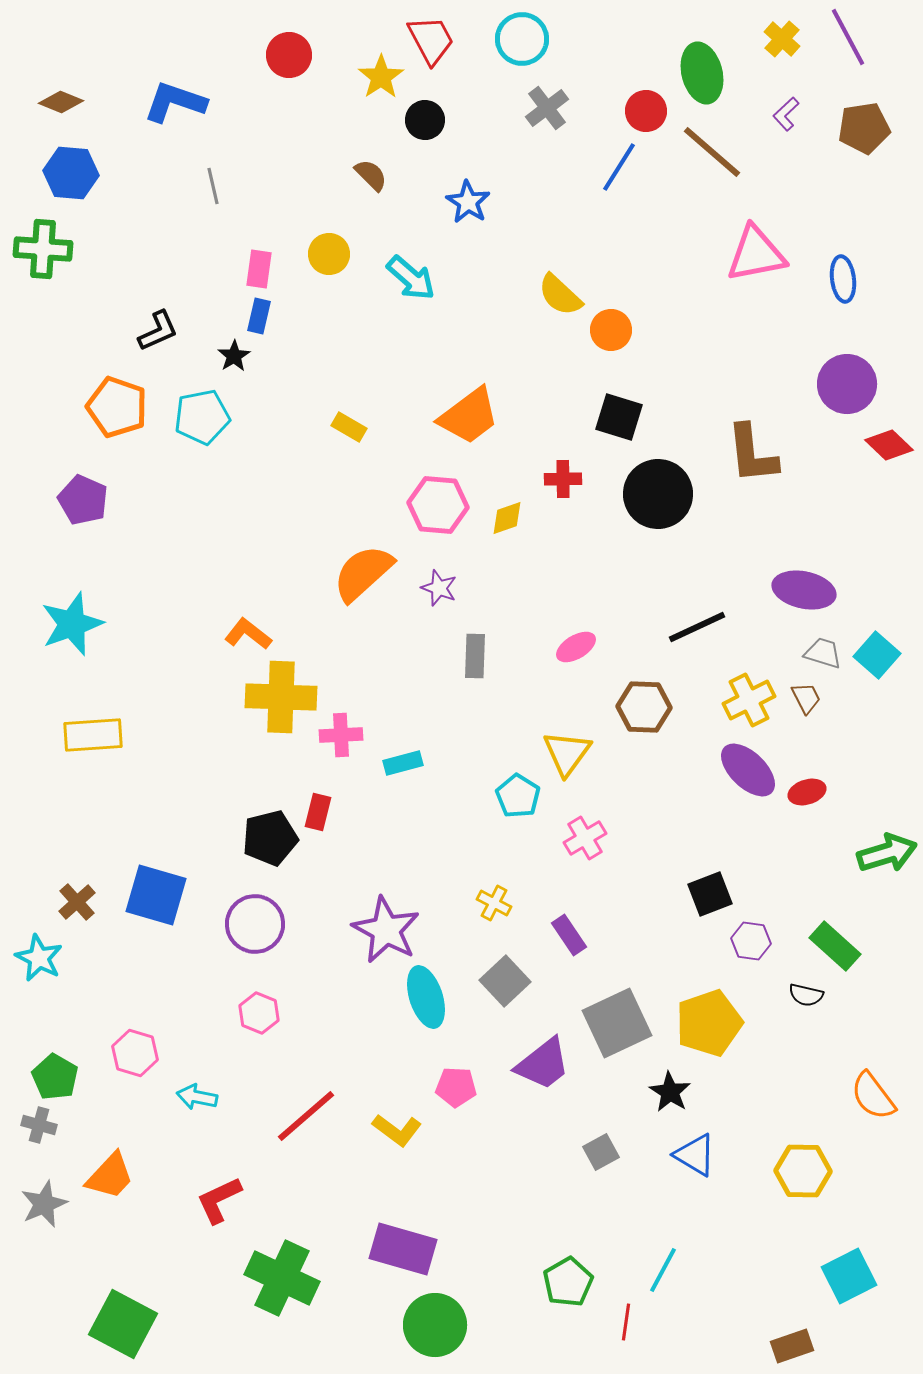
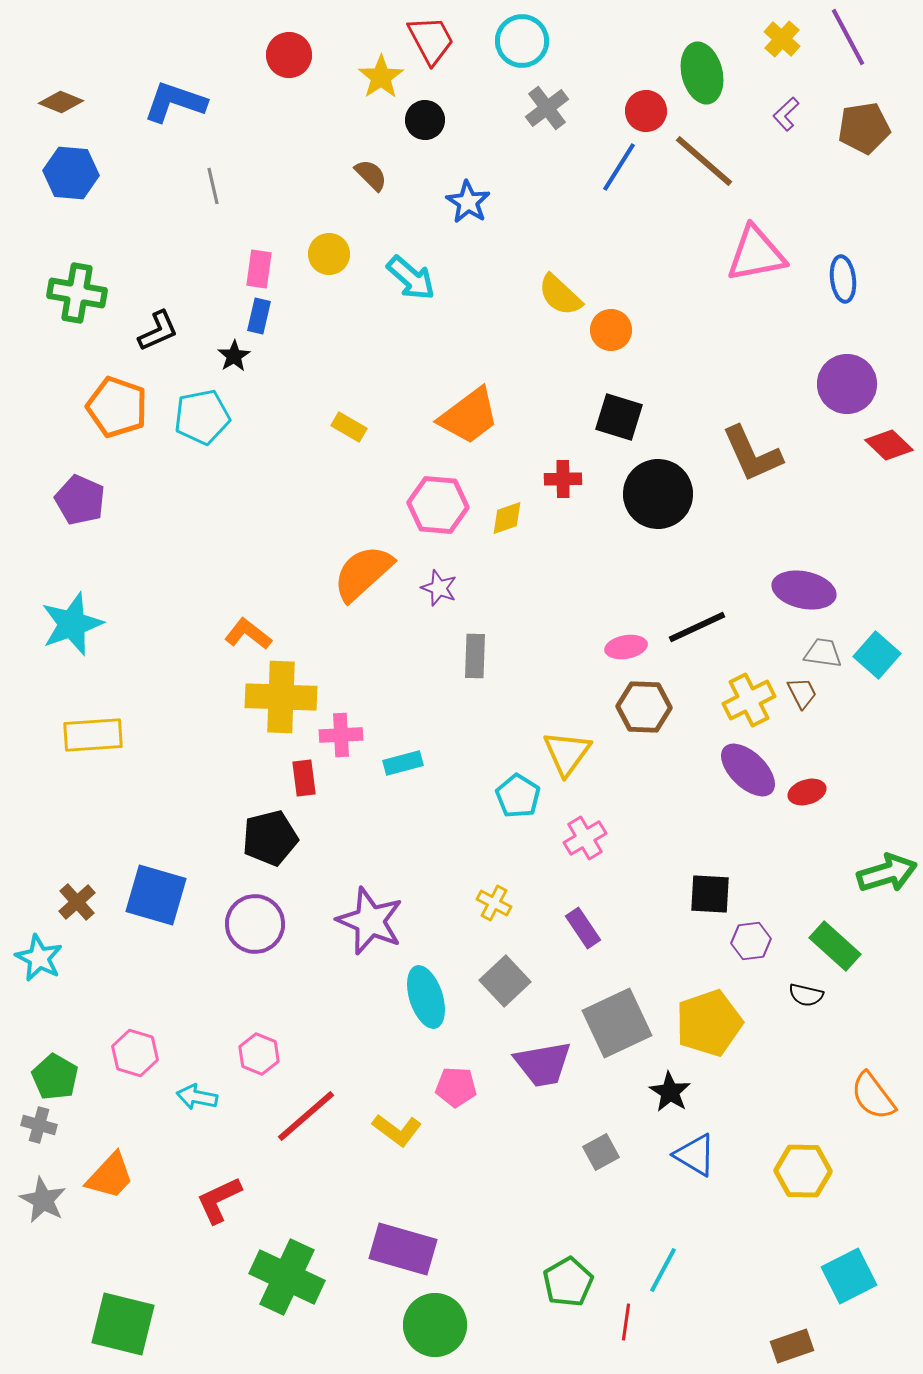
cyan circle at (522, 39): moved 2 px down
brown line at (712, 152): moved 8 px left, 9 px down
green cross at (43, 249): moved 34 px right, 44 px down; rotated 6 degrees clockwise
brown L-shape at (752, 454): rotated 18 degrees counterclockwise
purple pentagon at (83, 500): moved 3 px left
pink ellipse at (576, 647): moved 50 px right; rotated 21 degrees clockwise
gray trapezoid at (823, 653): rotated 9 degrees counterclockwise
brown trapezoid at (806, 698): moved 4 px left, 5 px up
red rectangle at (318, 812): moved 14 px left, 34 px up; rotated 21 degrees counterclockwise
green arrow at (887, 853): moved 20 px down
black square at (710, 894): rotated 24 degrees clockwise
purple star at (386, 930): moved 16 px left, 9 px up; rotated 6 degrees counterclockwise
purple rectangle at (569, 935): moved 14 px right, 7 px up
purple hexagon at (751, 941): rotated 15 degrees counterclockwise
pink hexagon at (259, 1013): moved 41 px down
purple trapezoid at (543, 1064): rotated 28 degrees clockwise
gray star at (44, 1204): moved 1 px left, 4 px up; rotated 21 degrees counterclockwise
green cross at (282, 1278): moved 5 px right, 1 px up
green square at (123, 1324): rotated 14 degrees counterclockwise
